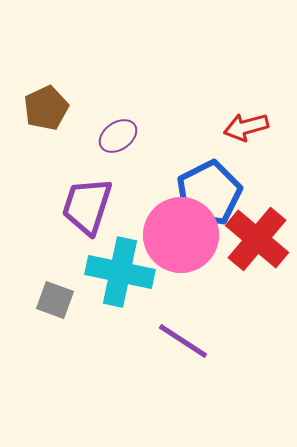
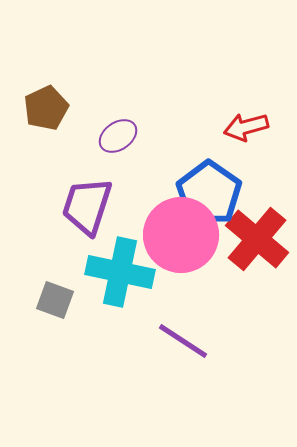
blue pentagon: rotated 10 degrees counterclockwise
